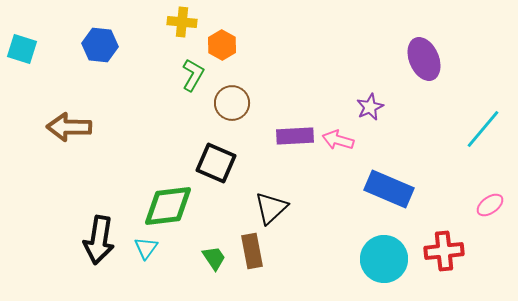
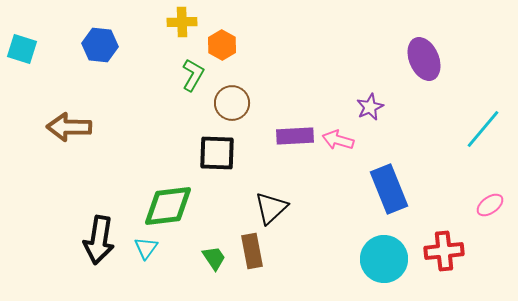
yellow cross: rotated 8 degrees counterclockwise
black square: moved 1 px right, 10 px up; rotated 21 degrees counterclockwise
blue rectangle: rotated 45 degrees clockwise
